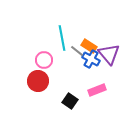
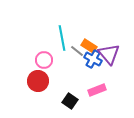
blue cross: moved 2 px right
